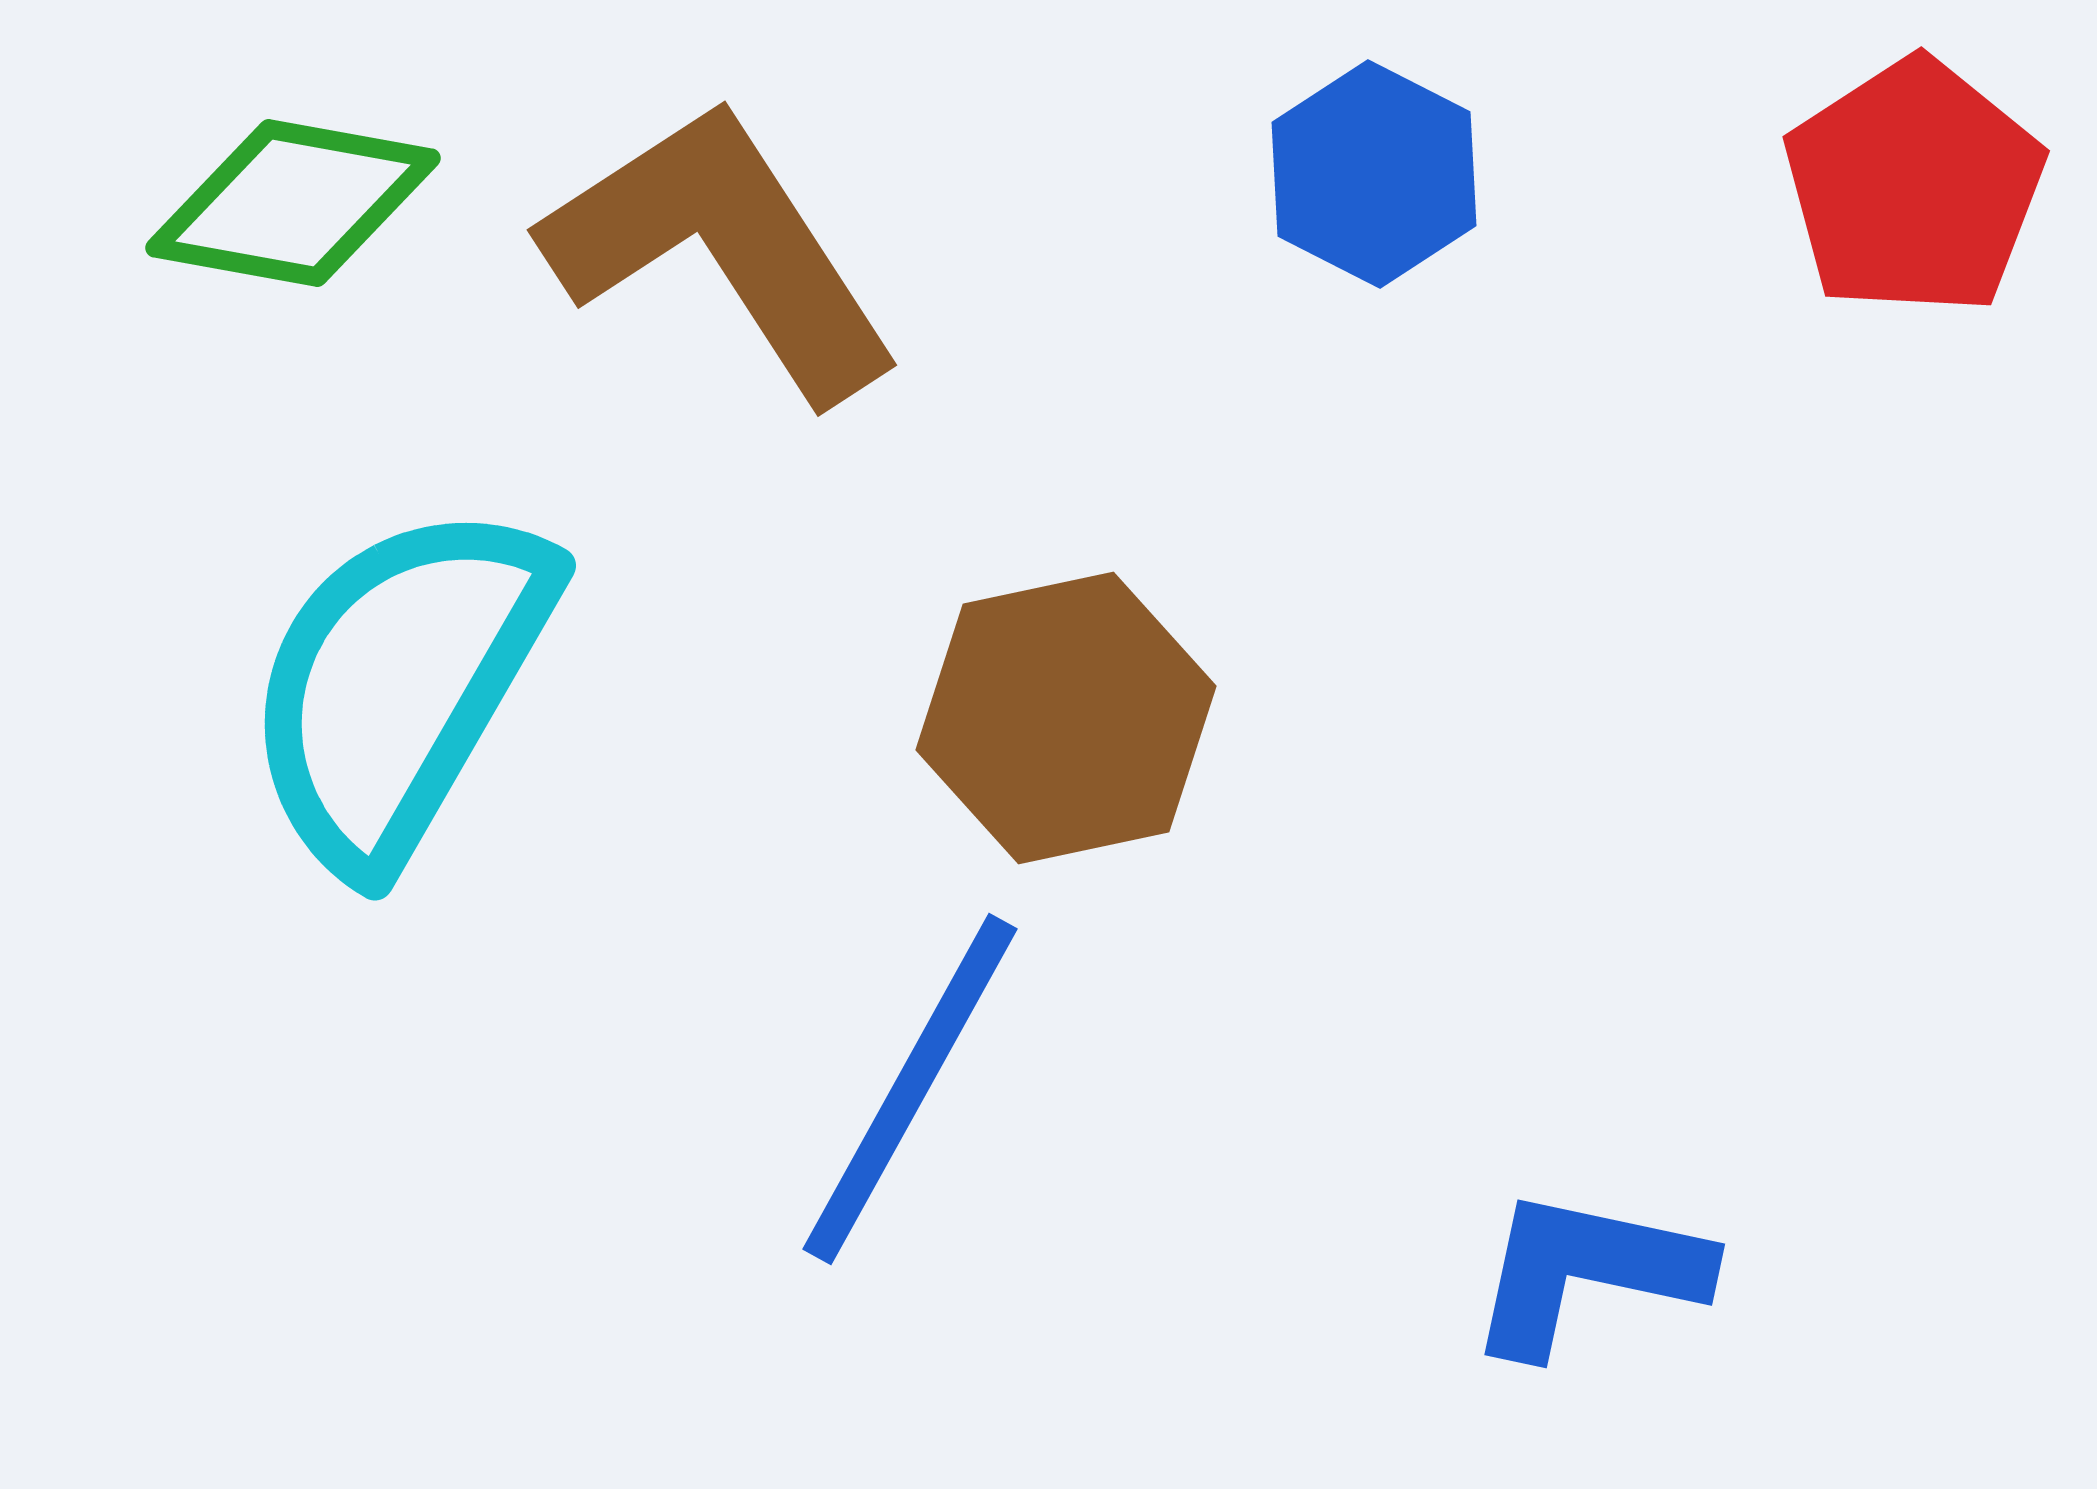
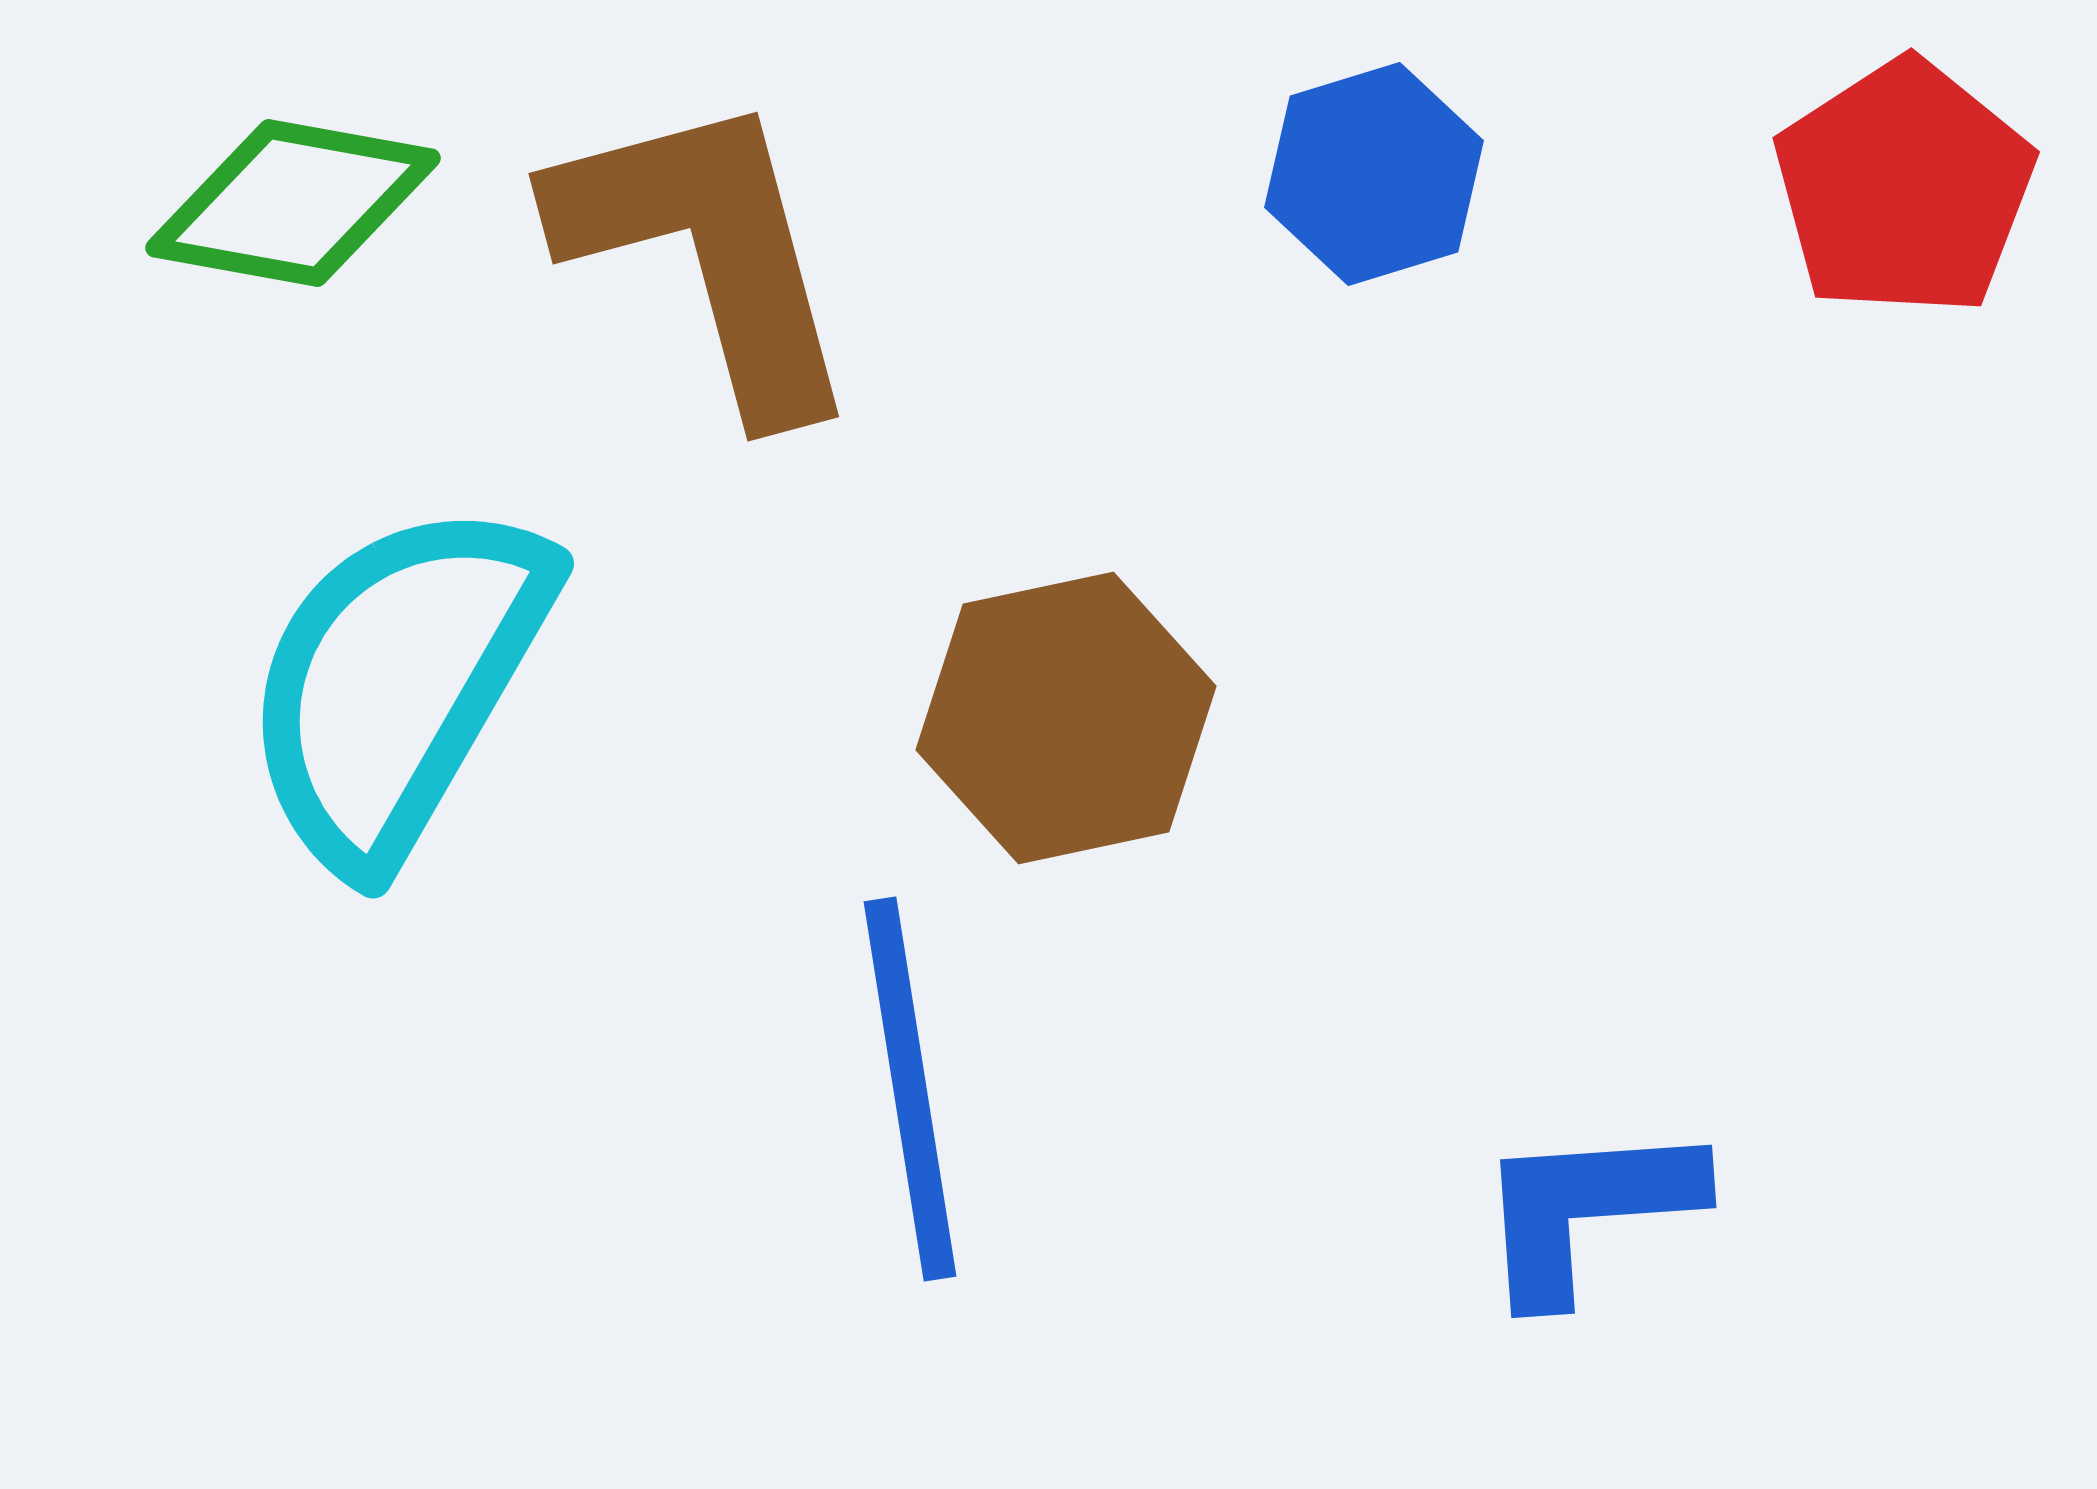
blue hexagon: rotated 16 degrees clockwise
red pentagon: moved 10 px left, 1 px down
brown L-shape: moved 14 px left, 3 px down; rotated 18 degrees clockwise
cyan semicircle: moved 2 px left, 2 px up
blue line: rotated 38 degrees counterclockwise
blue L-shape: moved 62 px up; rotated 16 degrees counterclockwise
